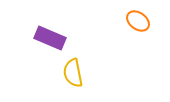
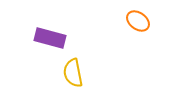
purple rectangle: rotated 8 degrees counterclockwise
